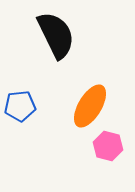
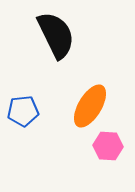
blue pentagon: moved 3 px right, 5 px down
pink hexagon: rotated 12 degrees counterclockwise
